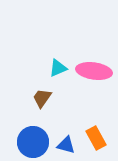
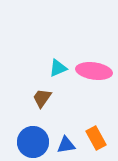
blue triangle: rotated 24 degrees counterclockwise
